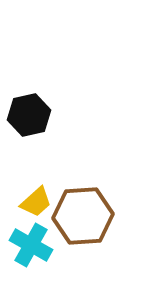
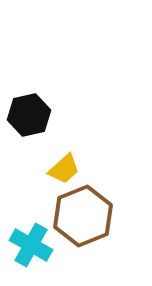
yellow trapezoid: moved 28 px right, 33 px up
brown hexagon: rotated 18 degrees counterclockwise
